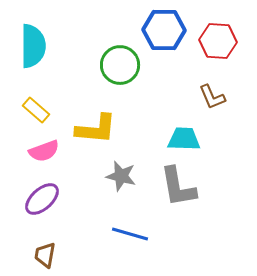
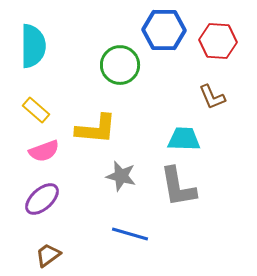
brown trapezoid: moved 3 px right; rotated 44 degrees clockwise
